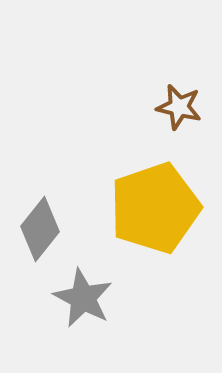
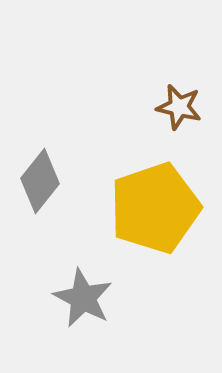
gray diamond: moved 48 px up
